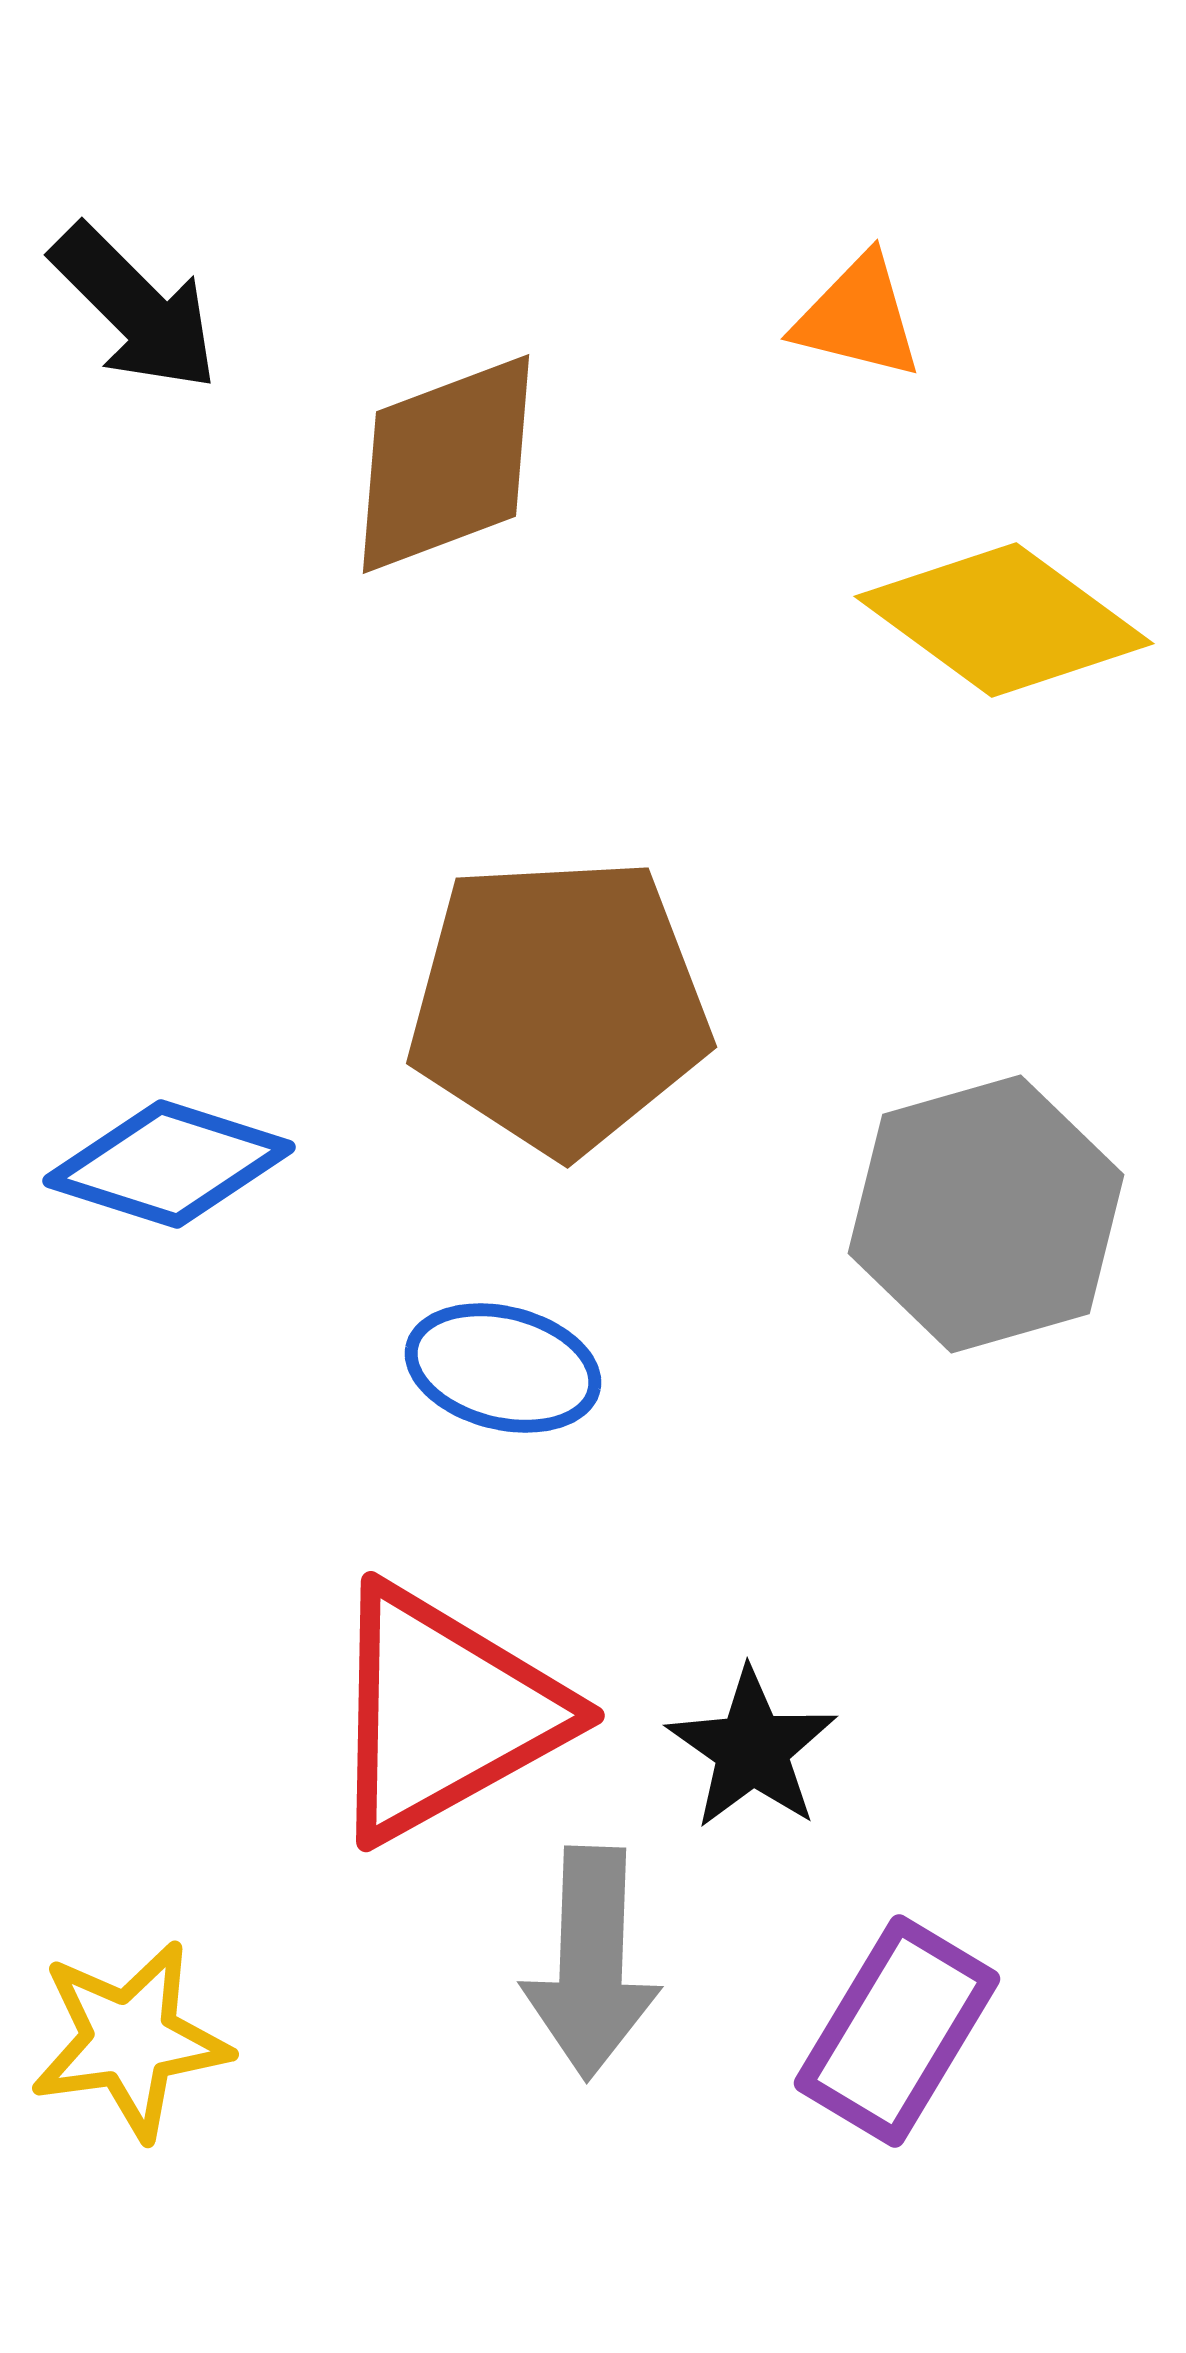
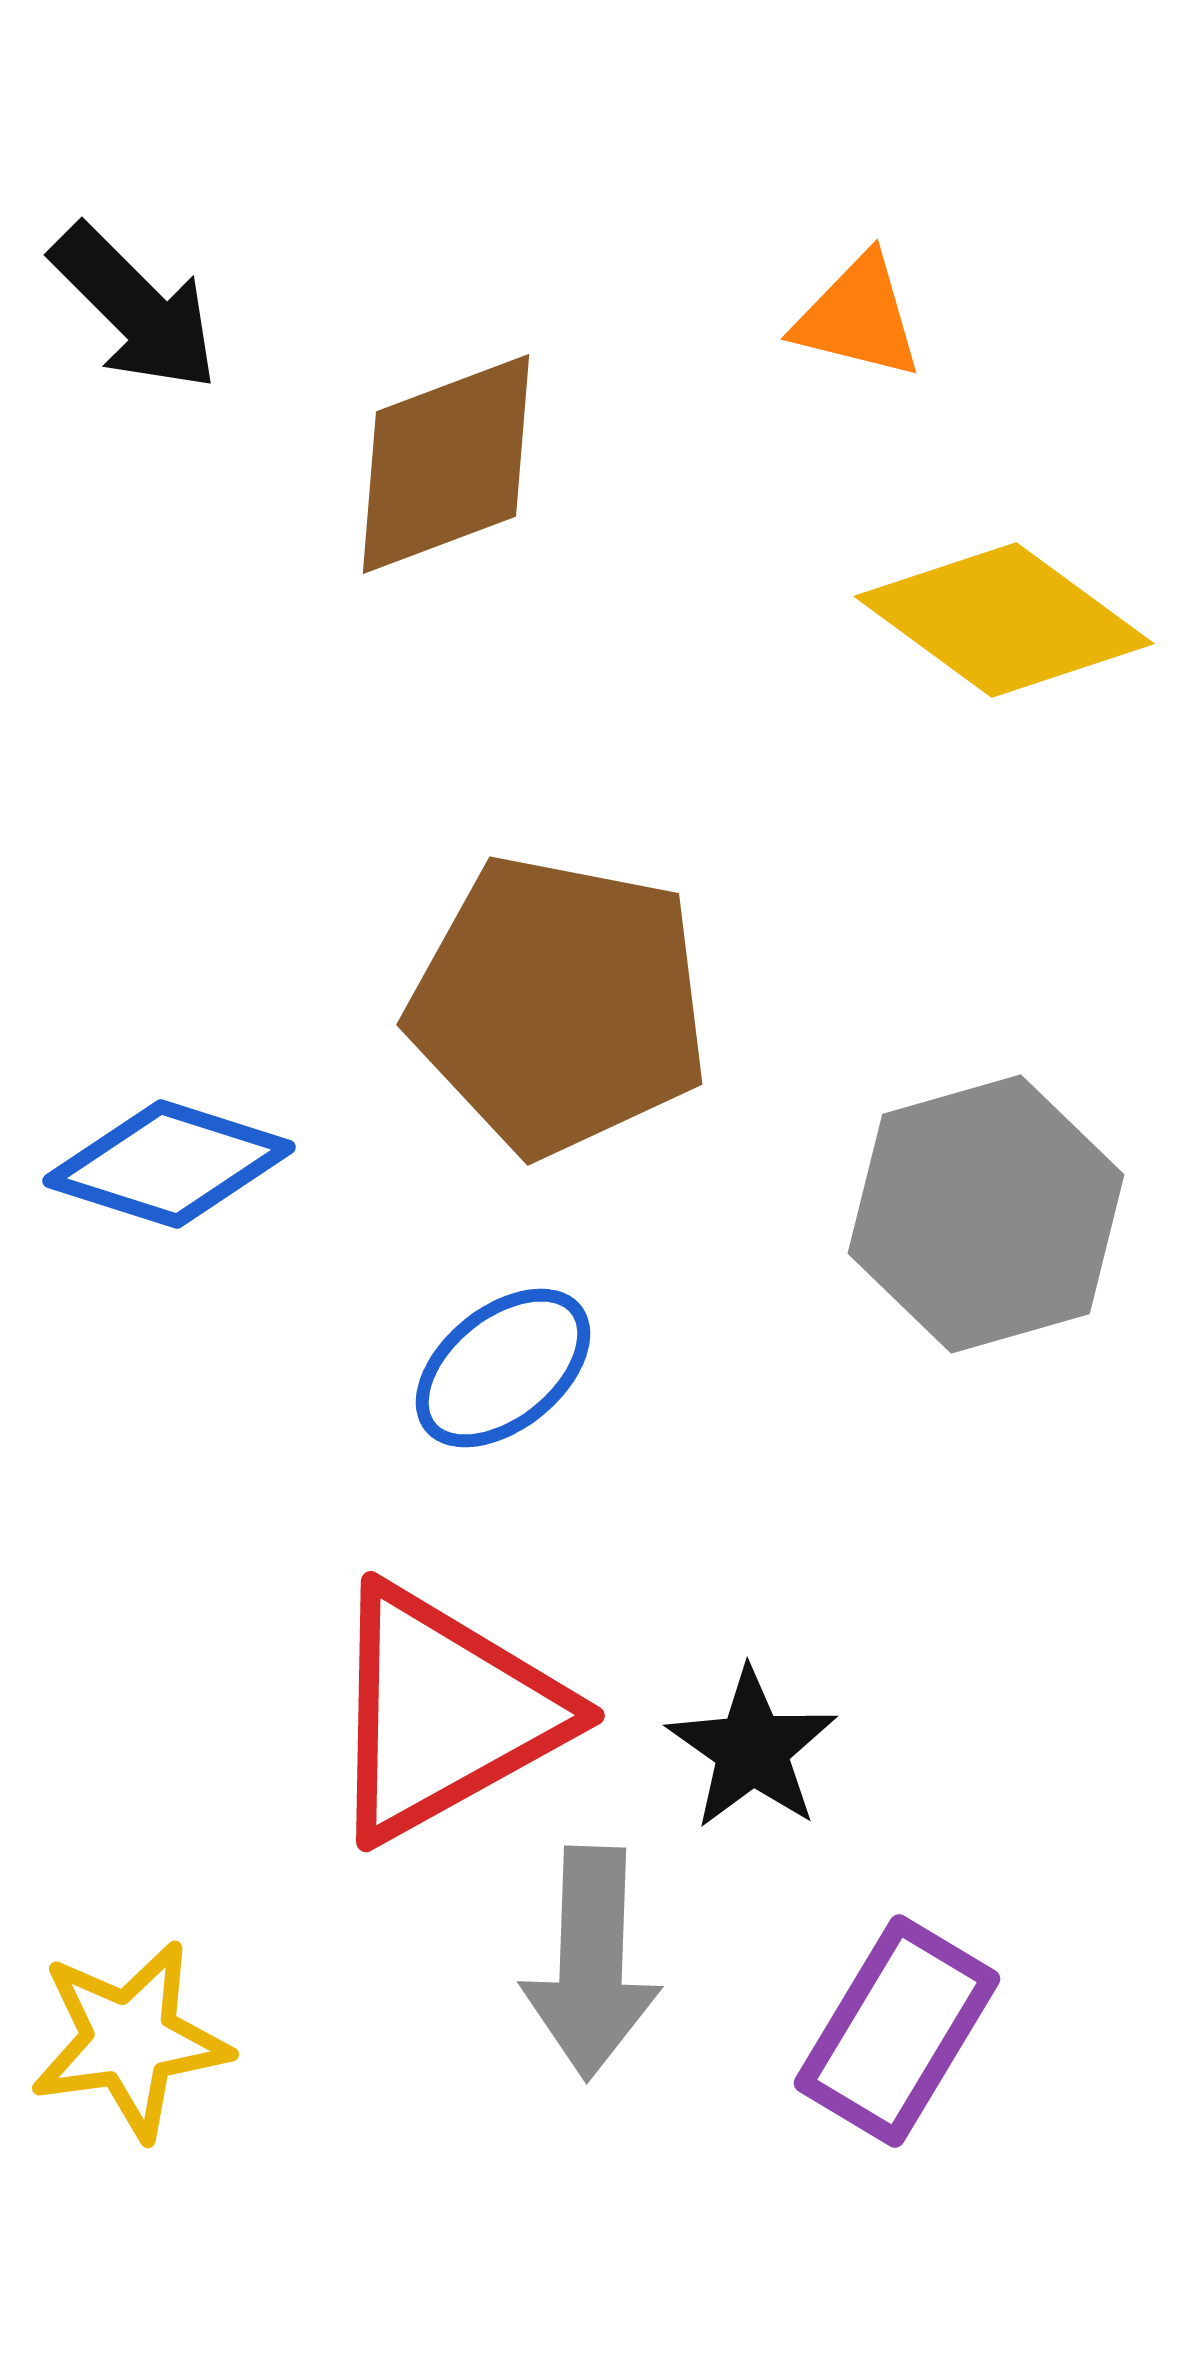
brown pentagon: rotated 14 degrees clockwise
blue ellipse: rotated 53 degrees counterclockwise
